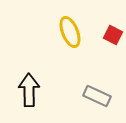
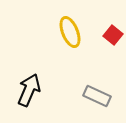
red square: rotated 12 degrees clockwise
black arrow: rotated 24 degrees clockwise
